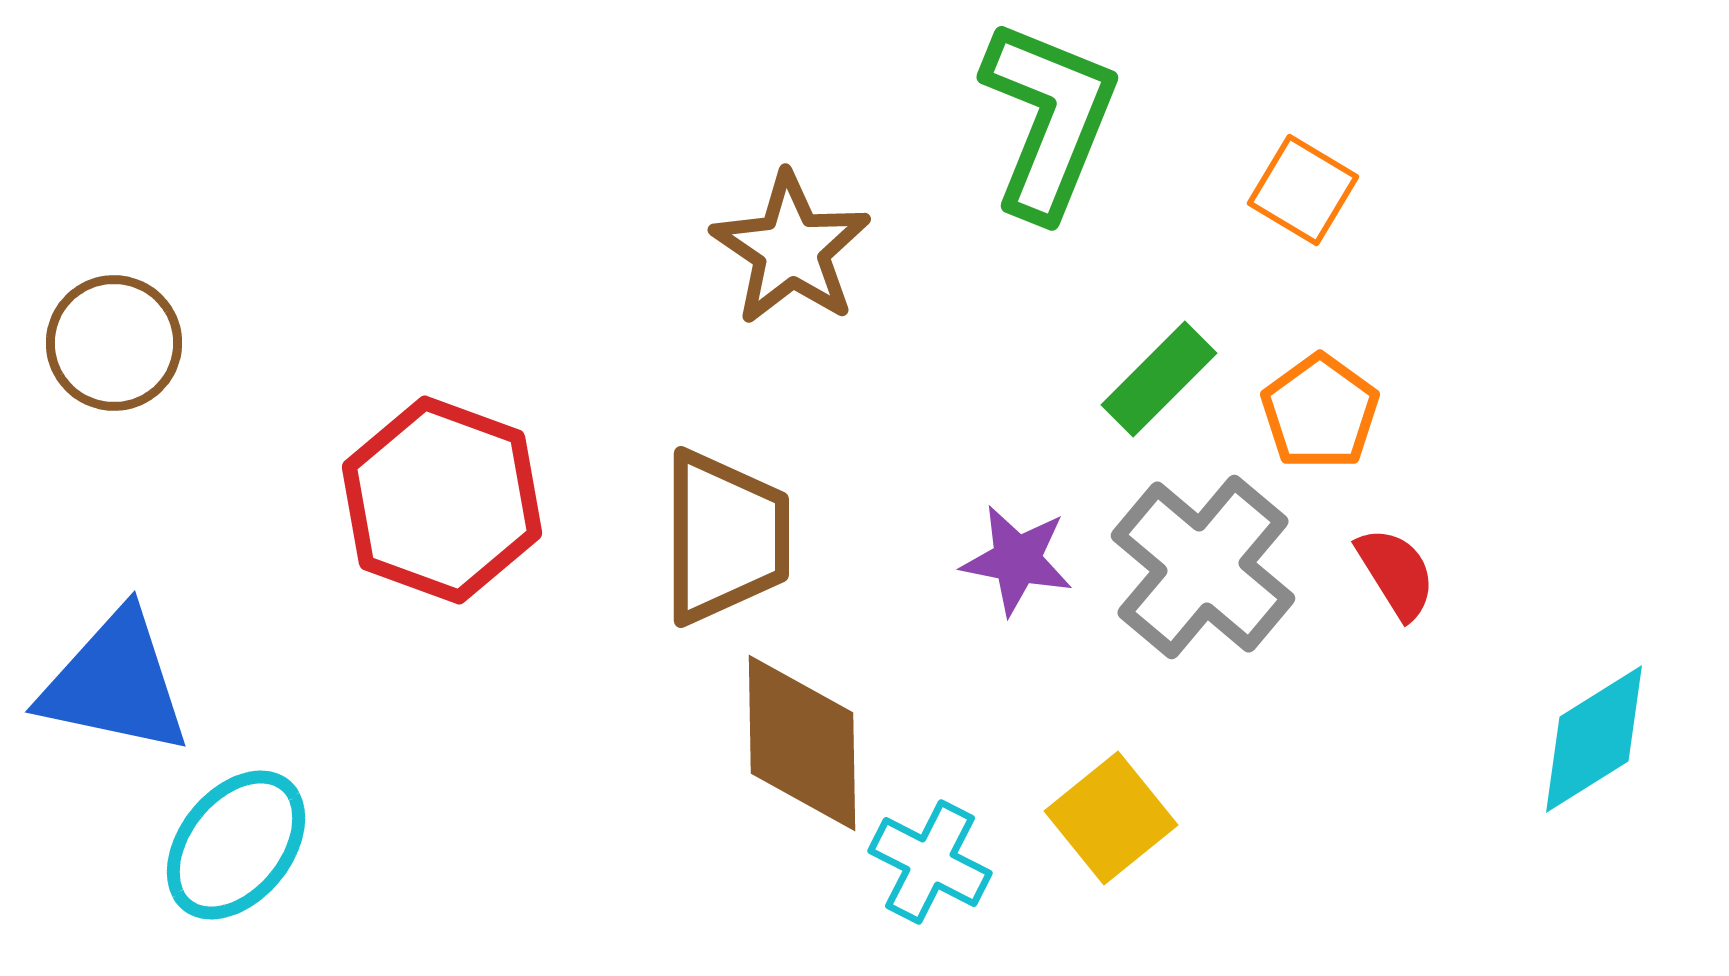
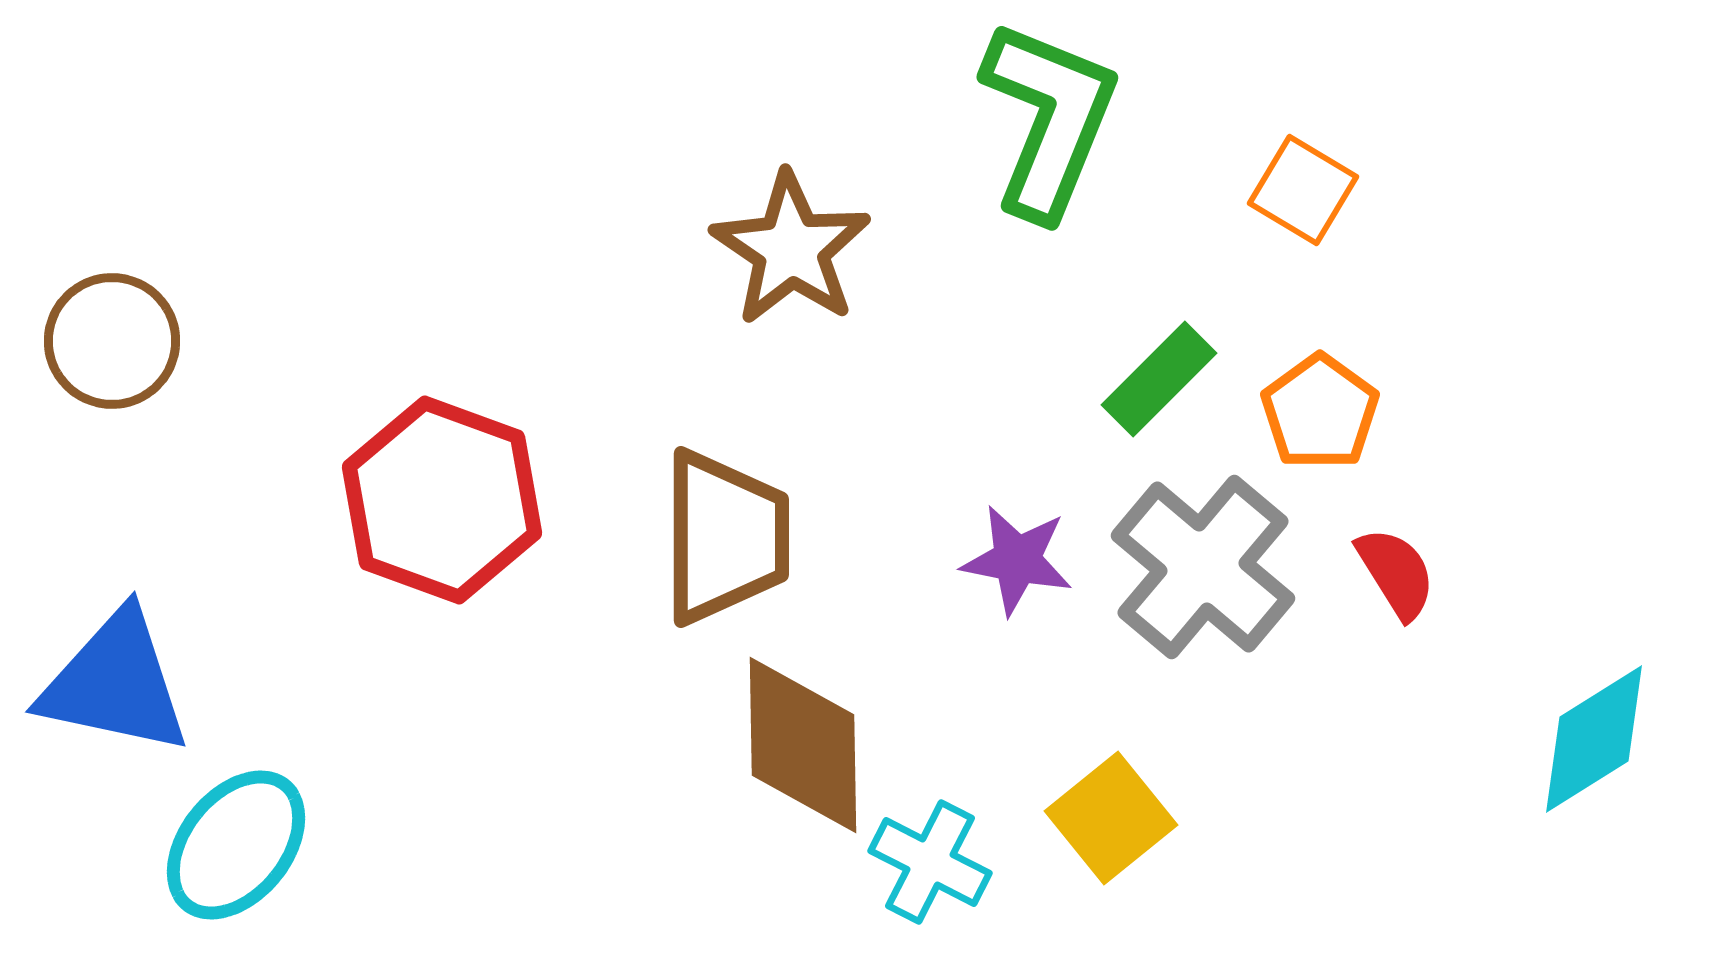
brown circle: moved 2 px left, 2 px up
brown diamond: moved 1 px right, 2 px down
